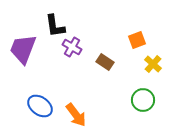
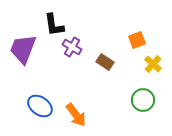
black L-shape: moved 1 px left, 1 px up
